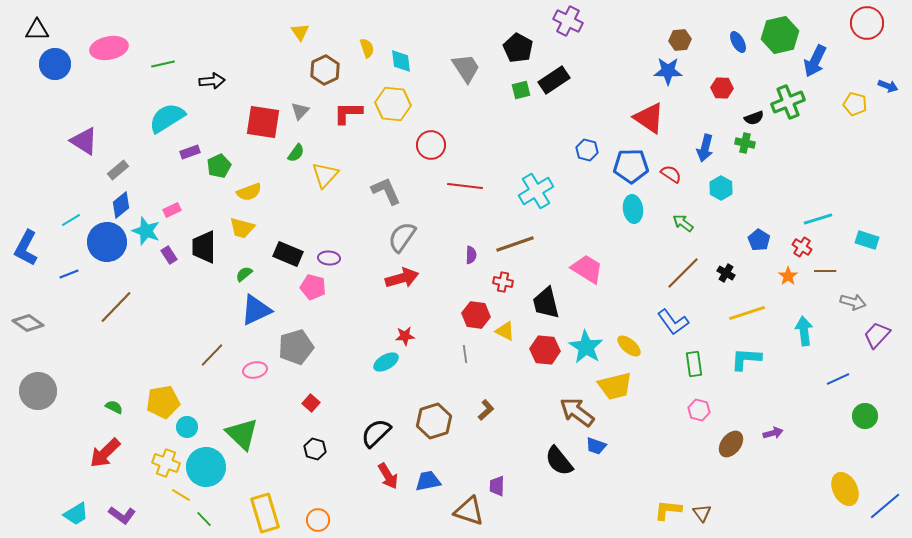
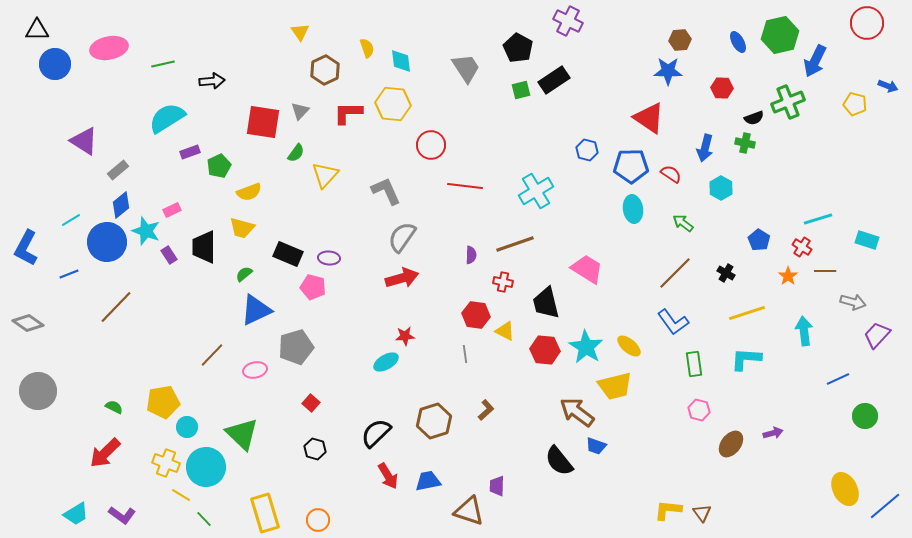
brown line at (683, 273): moved 8 px left
